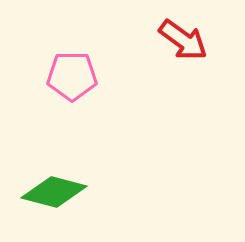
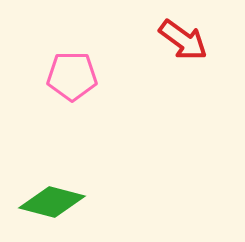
green diamond: moved 2 px left, 10 px down
